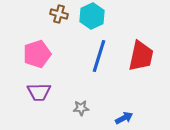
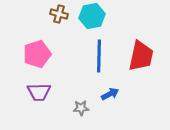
cyan hexagon: rotated 15 degrees clockwise
blue line: rotated 16 degrees counterclockwise
blue arrow: moved 14 px left, 24 px up
